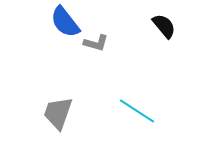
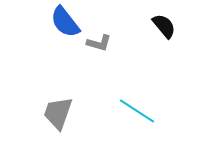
gray L-shape: moved 3 px right
